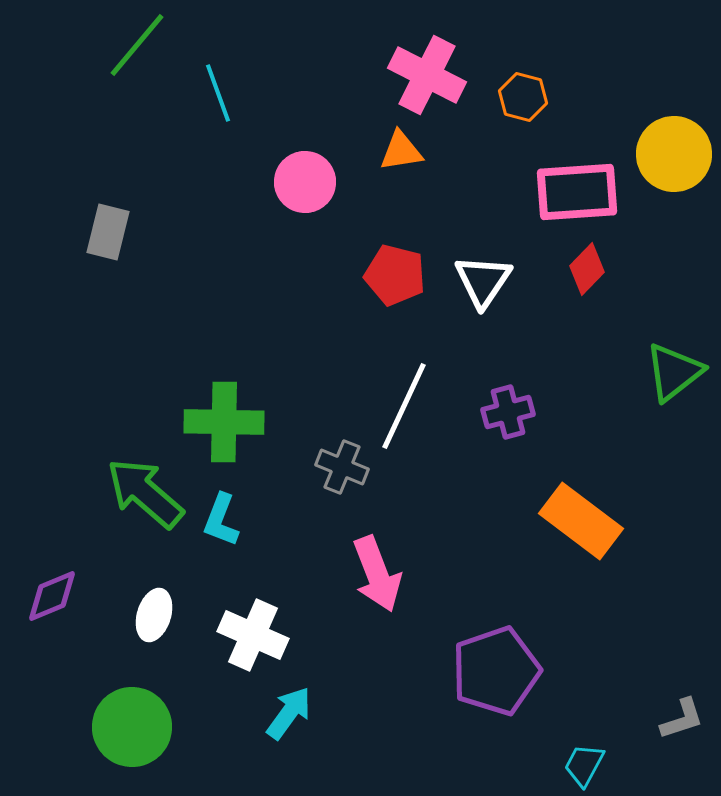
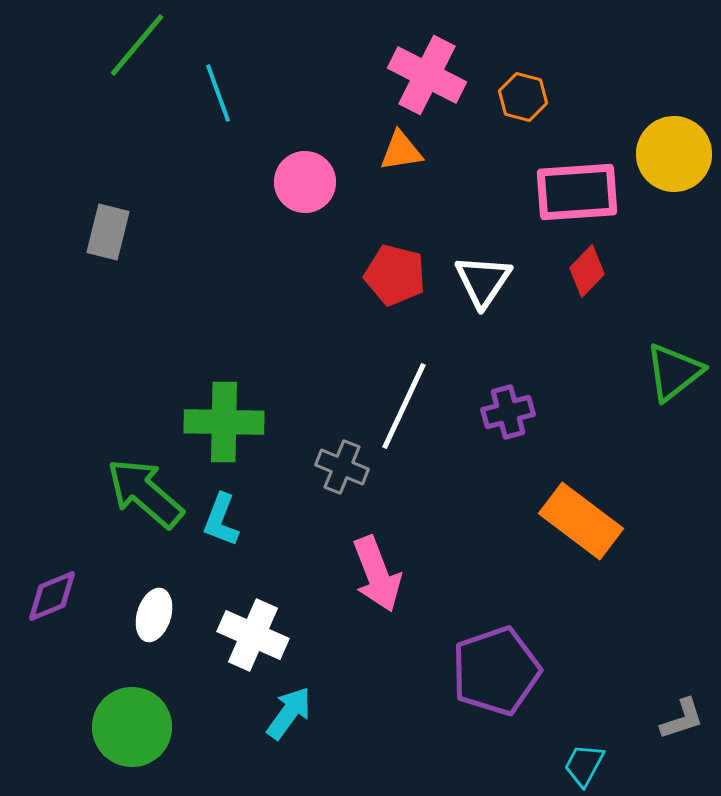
red diamond: moved 2 px down
